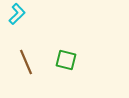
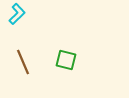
brown line: moved 3 px left
